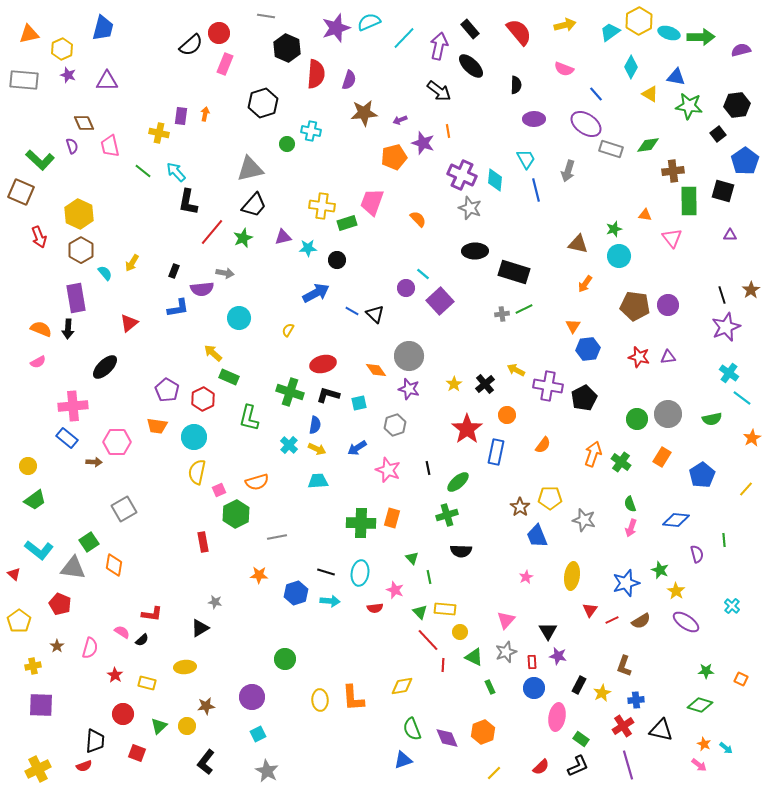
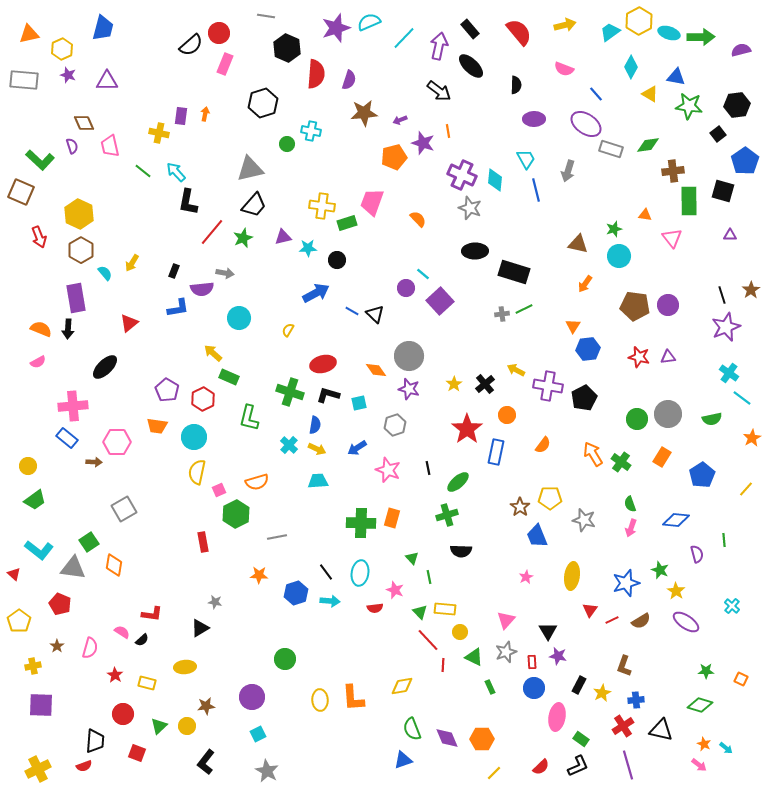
orange arrow at (593, 454): rotated 50 degrees counterclockwise
black line at (326, 572): rotated 36 degrees clockwise
orange hexagon at (483, 732): moved 1 px left, 7 px down; rotated 20 degrees clockwise
